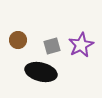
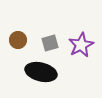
gray square: moved 2 px left, 3 px up
